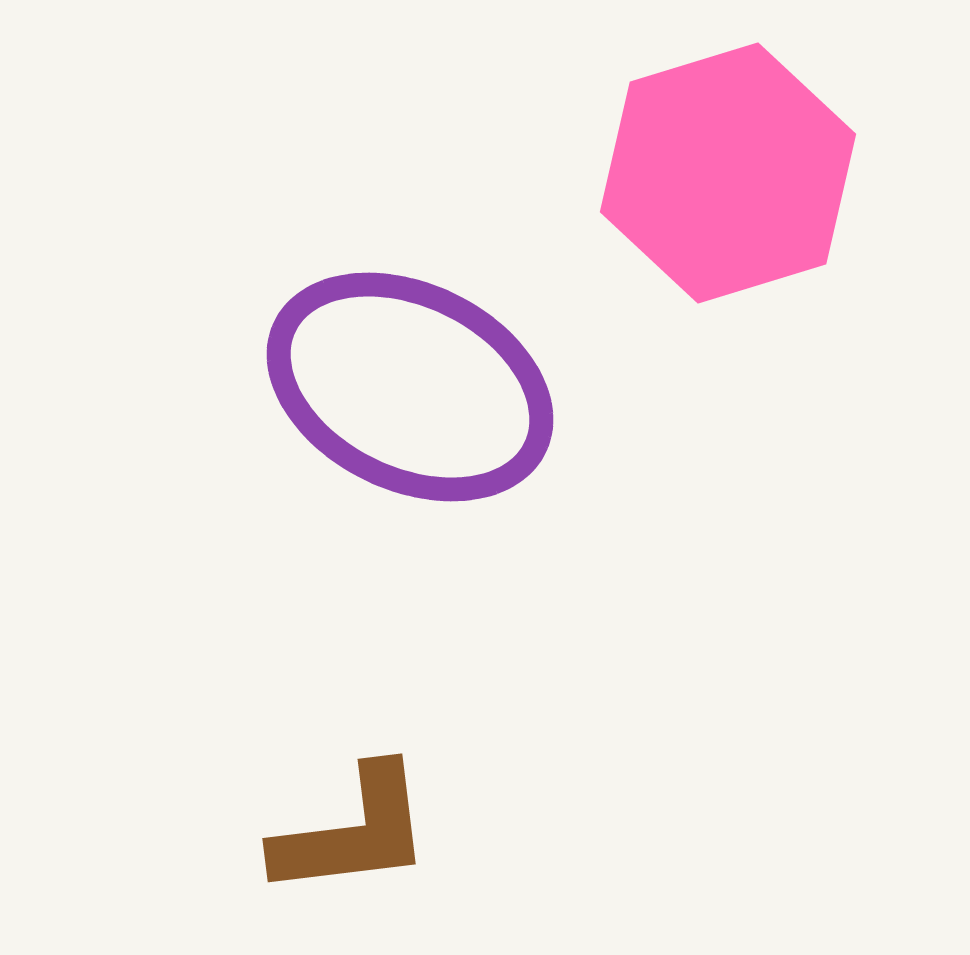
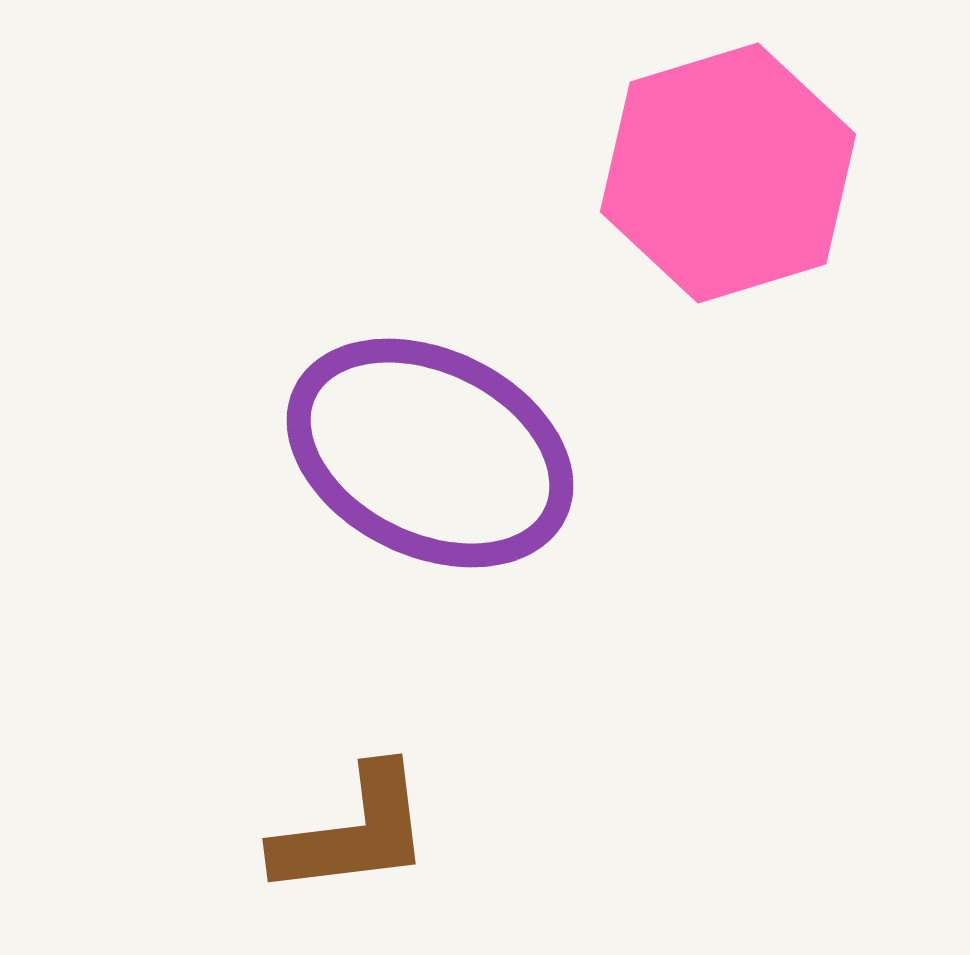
purple ellipse: moved 20 px right, 66 px down
